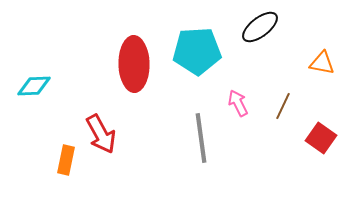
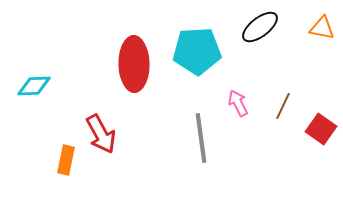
orange triangle: moved 35 px up
red square: moved 9 px up
